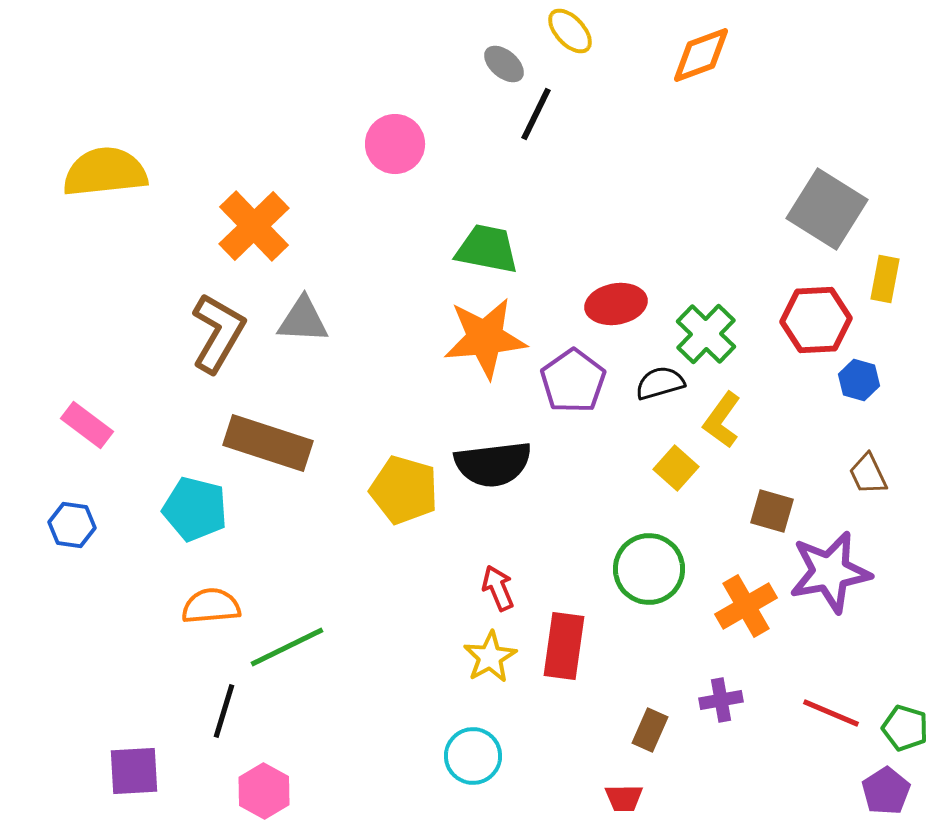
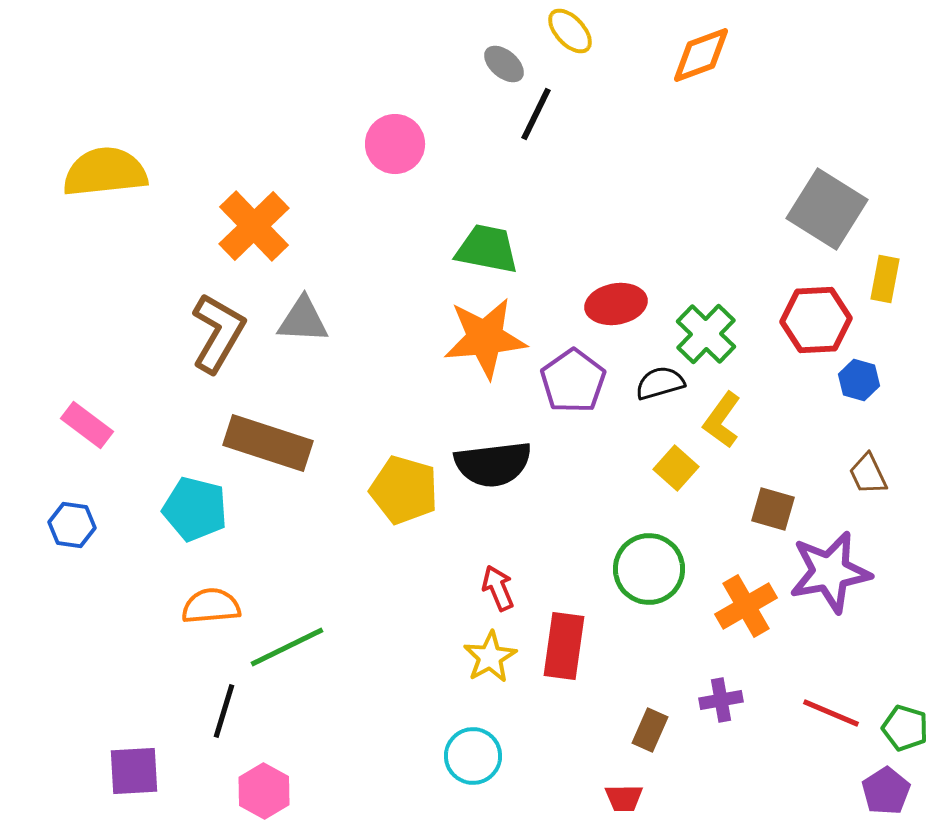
brown square at (772, 511): moved 1 px right, 2 px up
